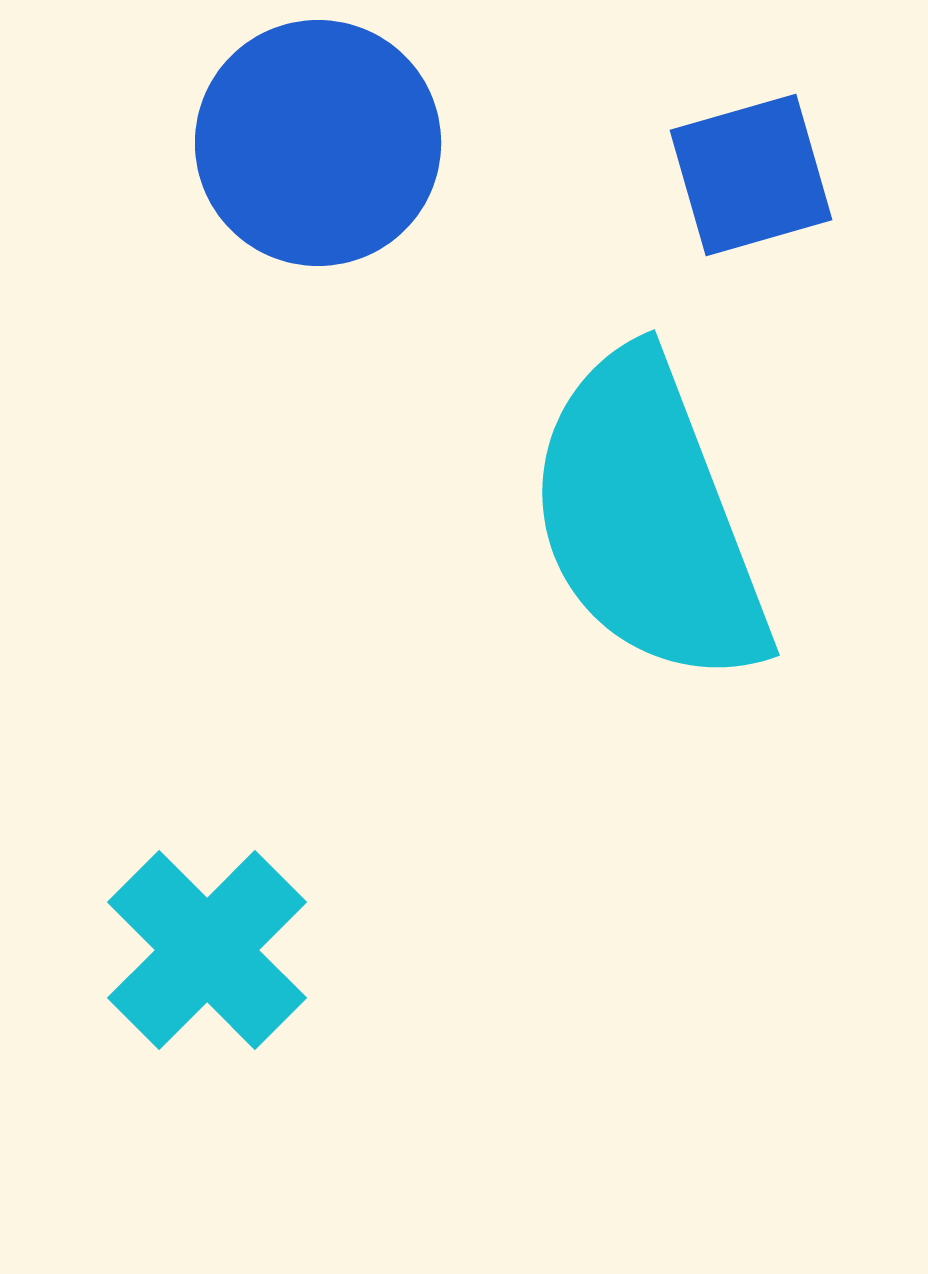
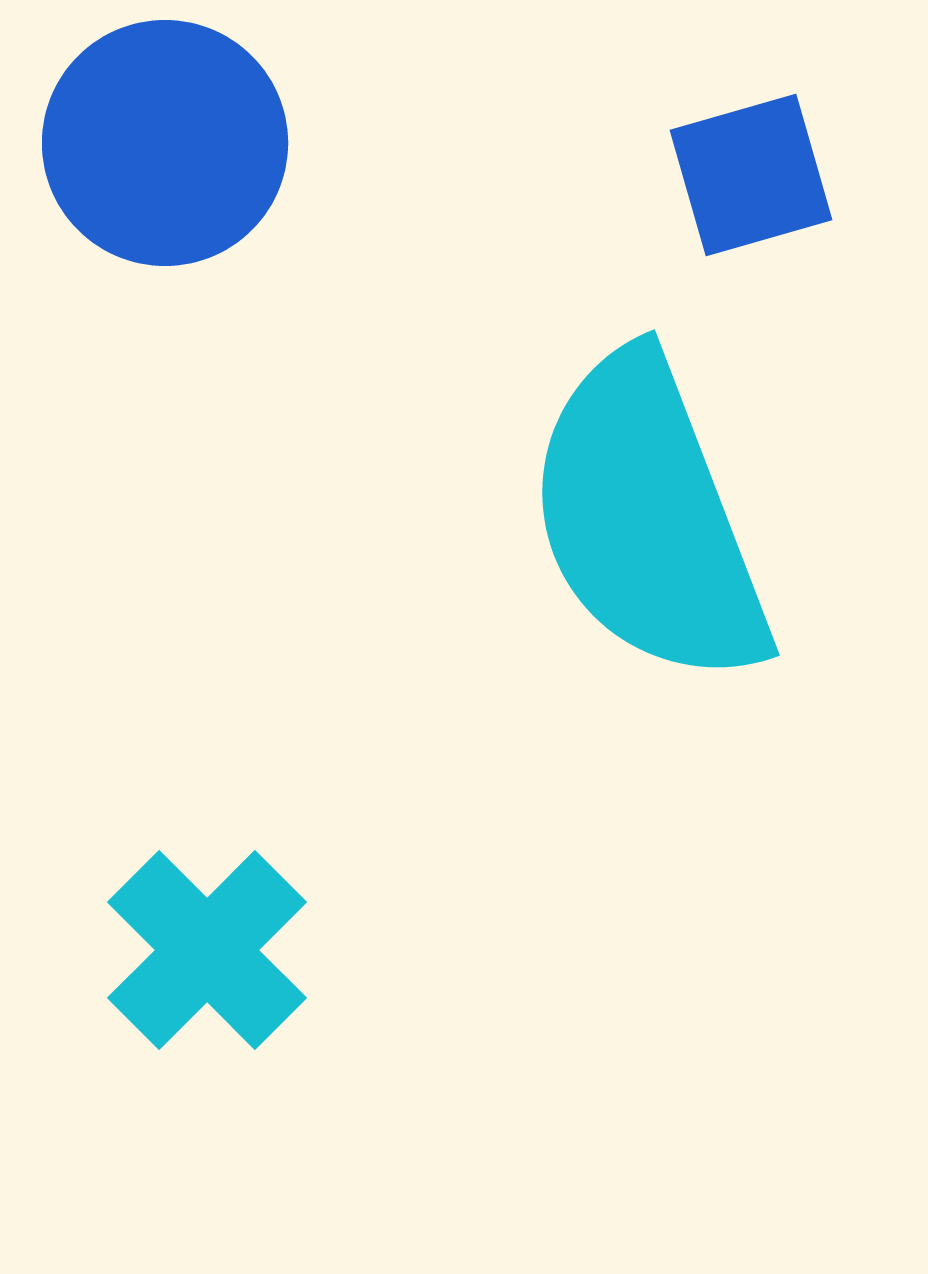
blue circle: moved 153 px left
